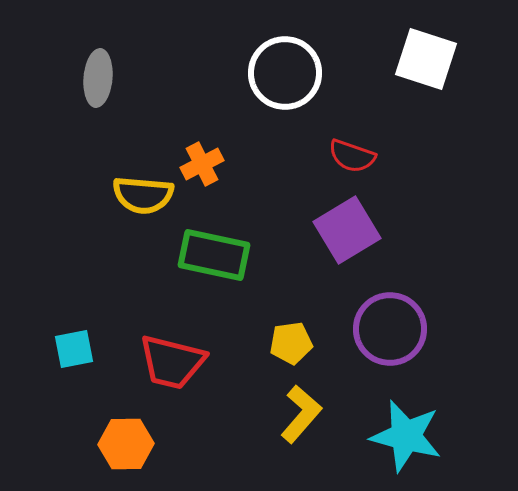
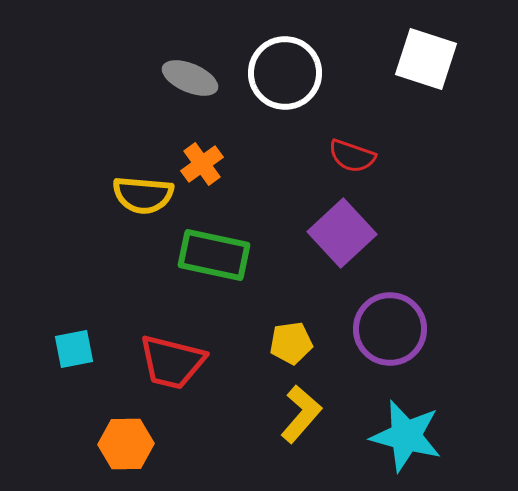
gray ellipse: moved 92 px right; rotated 72 degrees counterclockwise
orange cross: rotated 9 degrees counterclockwise
purple square: moved 5 px left, 3 px down; rotated 12 degrees counterclockwise
